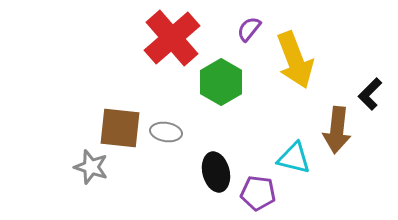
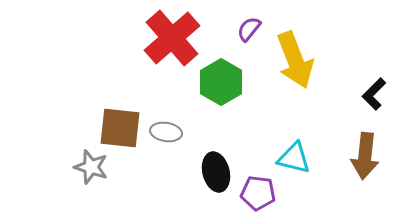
black L-shape: moved 4 px right
brown arrow: moved 28 px right, 26 px down
